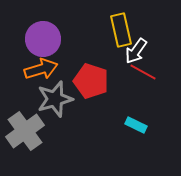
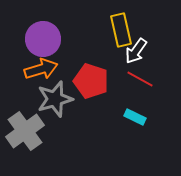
red line: moved 3 px left, 7 px down
cyan rectangle: moved 1 px left, 8 px up
